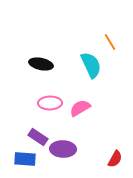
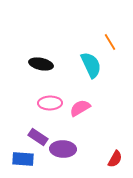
blue rectangle: moved 2 px left
